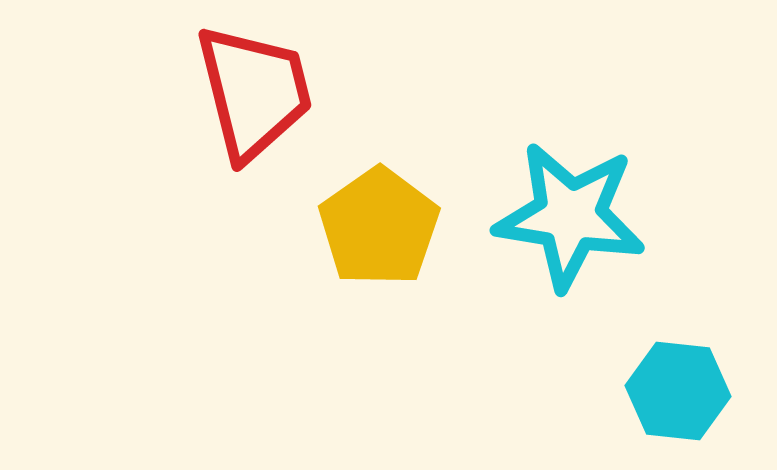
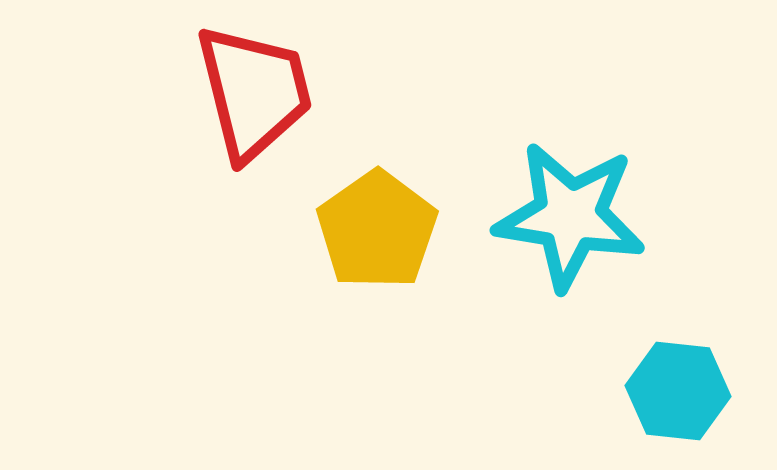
yellow pentagon: moved 2 px left, 3 px down
